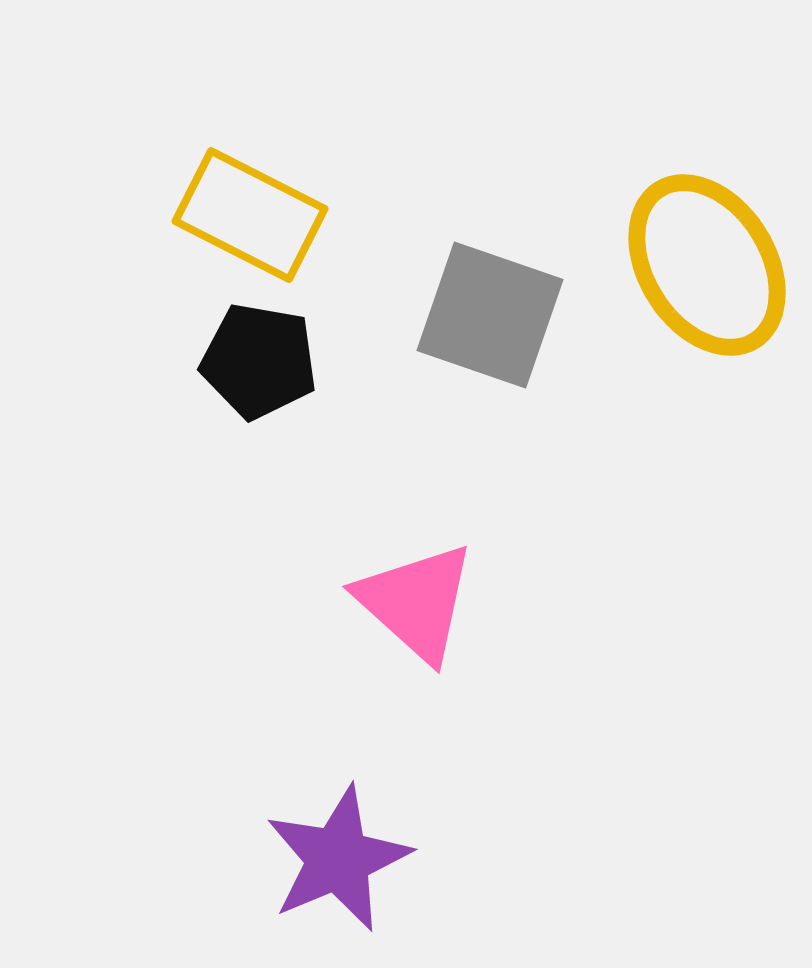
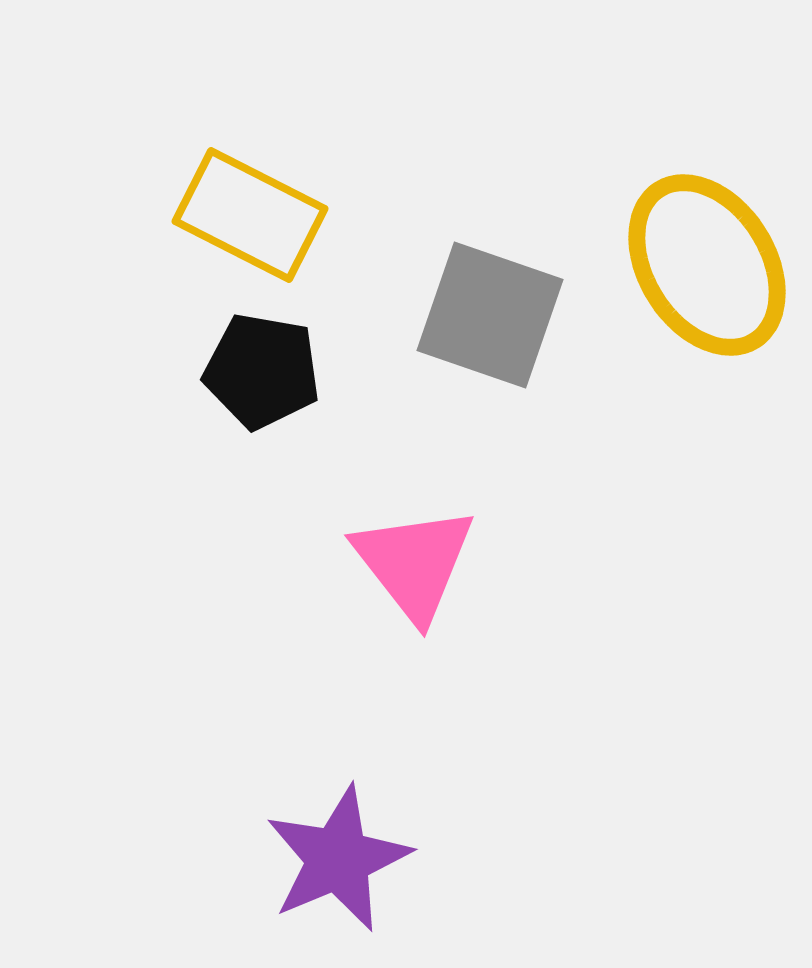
black pentagon: moved 3 px right, 10 px down
pink triangle: moved 2 px left, 39 px up; rotated 10 degrees clockwise
